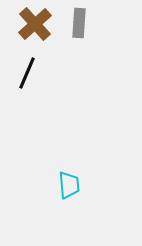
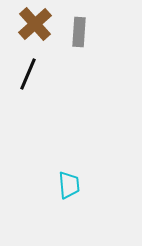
gray rectangle: moved 9 px down
black line: moved 1 px right, 1 px down
